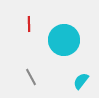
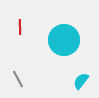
red line: moved 9 px left, 3 px down
gray line: moved 13 px left, 2 px down
